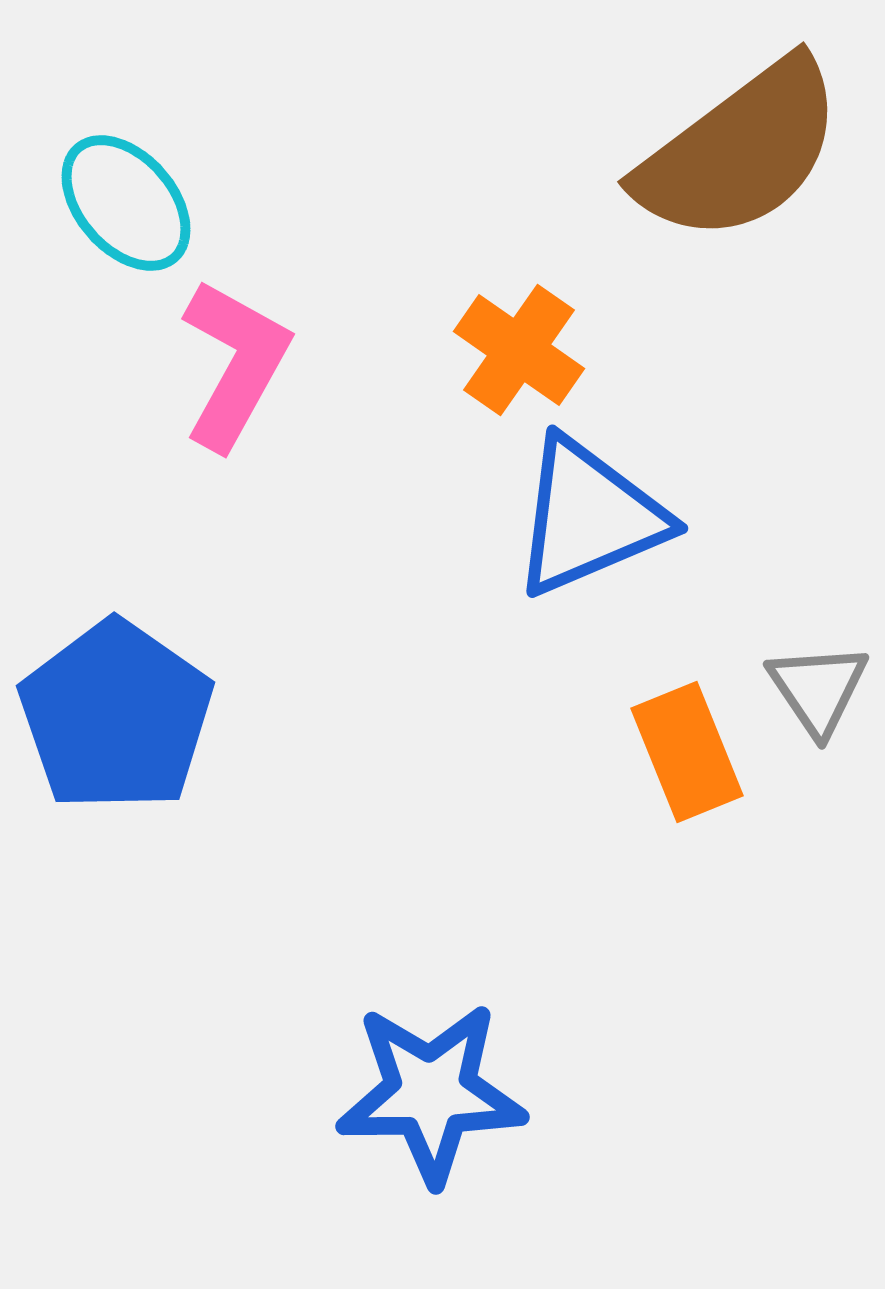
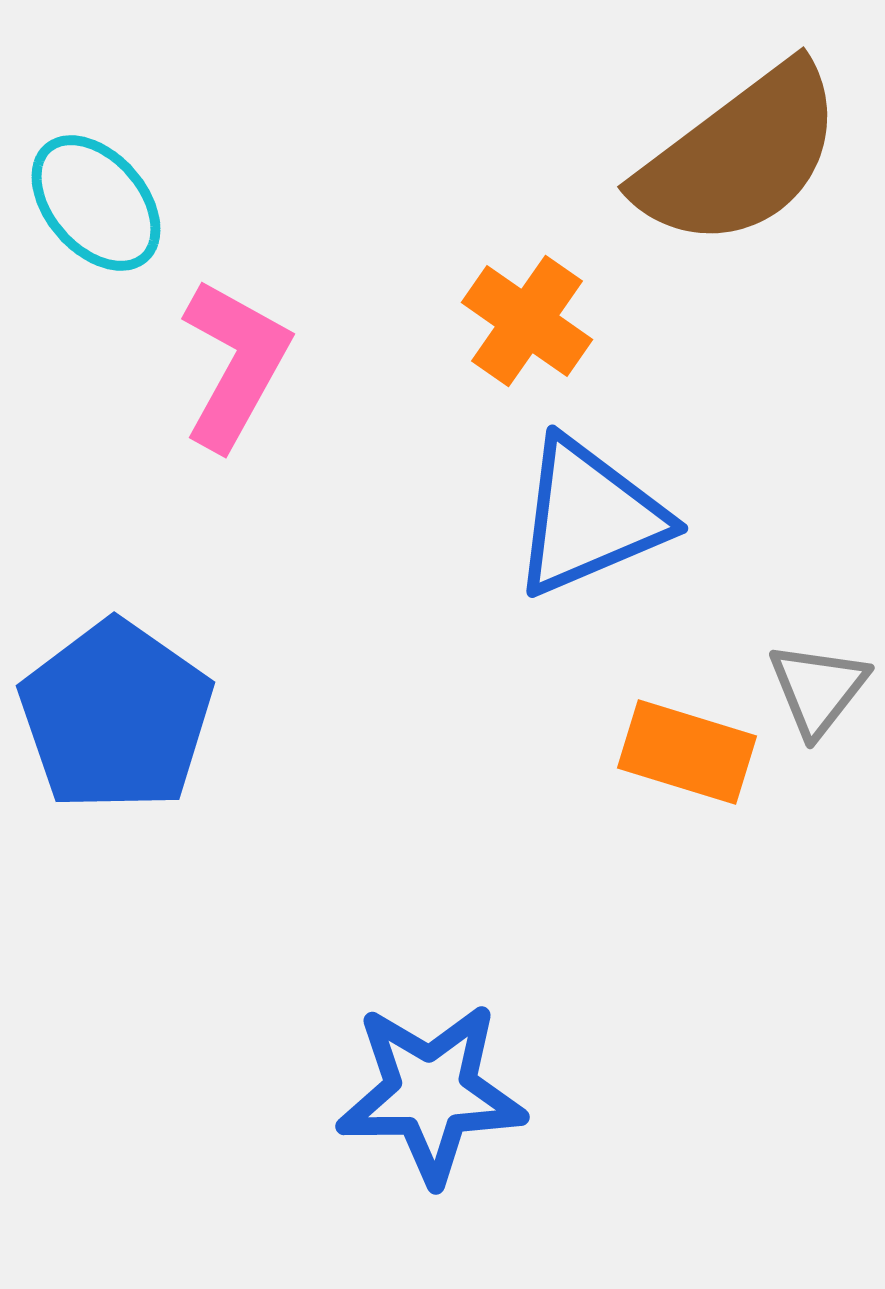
brown semicircle: moved 5 px down
cyan ellipse: moved 30 px left
orange cross: moved 8 px right, 29 px up
gray triangle: rotated 12 degrees clockwise
orange rectangle: rotated 51 degrees counterclockwise
